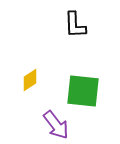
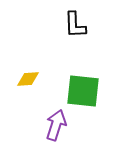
yellow diamond: moved 2 px left, 1 px up; rotated 30 degrees clockwise
purple arrow: rotated 124 degrees counterclockwise
